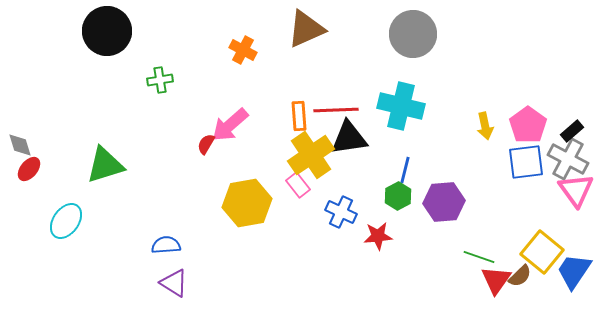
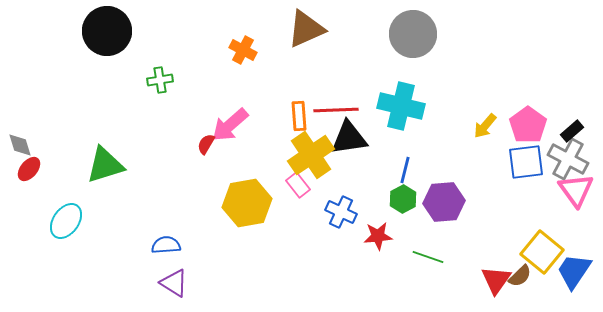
yellow arrow: rotated 52 degrees clockwise
green hexagon: moved 5 px right, 3 px down
green line: moved 51 px left
